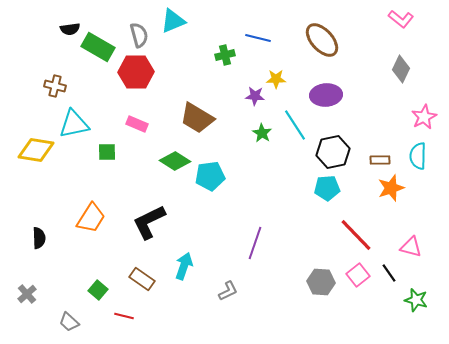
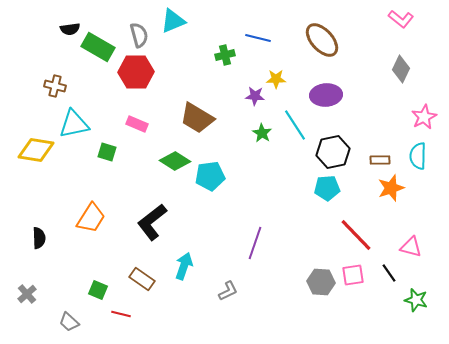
green square at (107, 152): rotated 18 degrees clockwise
black L-shape at (149, 222): moved 3 px right; rotated 12 degrees counterclockwise
pink square at (358, 275): moved 5 px left; rotated 30 degrees clockwise
green square at (98, 290): rotated 18 degrees counterclockwise
red line at (124, 316): moved 3 px left, 2 px up
